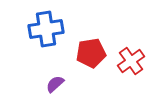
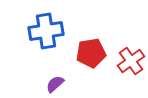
blue cross: moved 2 px down
